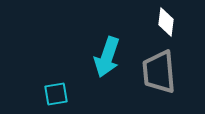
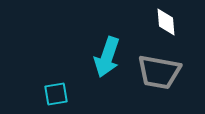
white diamond: rotated 12 degrees counterclockwise
gray trapezoid: rotated 75 degrees counterclockwise
